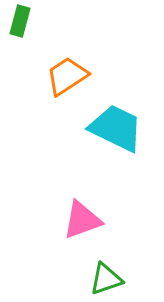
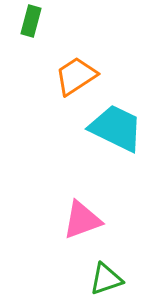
green rectangle: moved 11 px right
orange trapezoid: moved 9 px right
